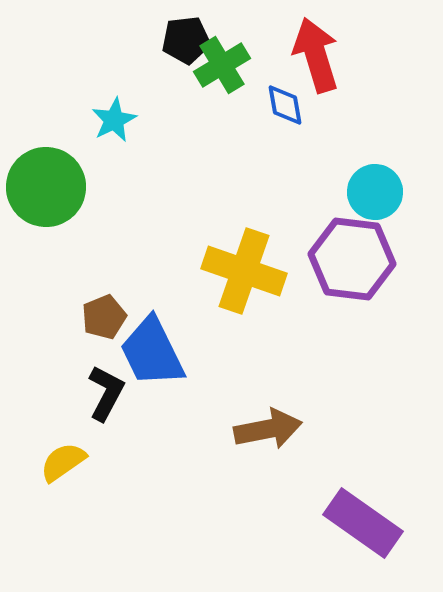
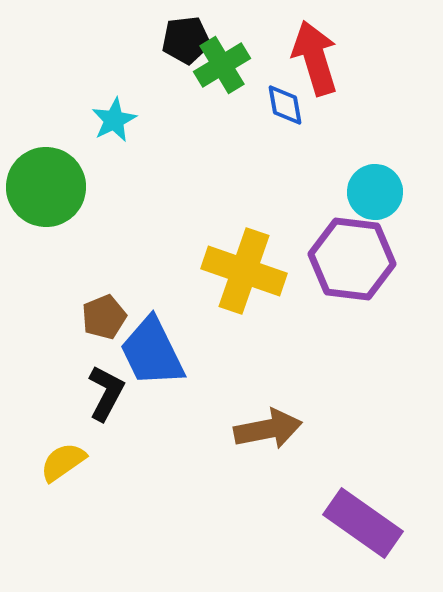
red arrow: moved 1 px left, 3 px down
